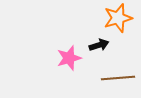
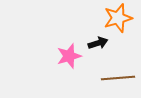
black arrow: moved 1 px left, 2 px up
pink star: moved 2 px up
